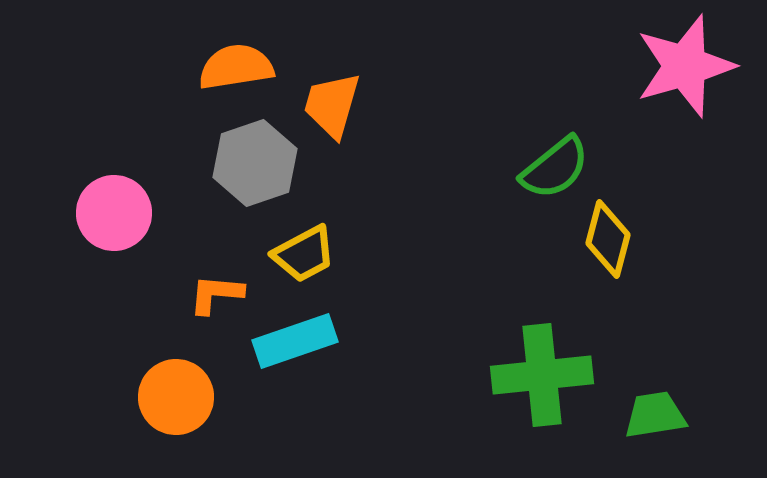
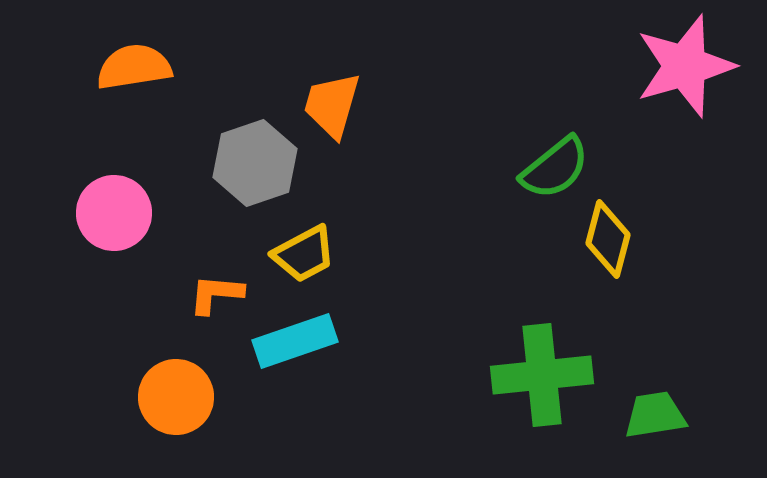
orange semicircle: moved 102 px left
